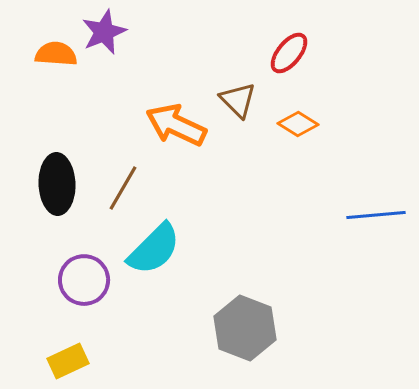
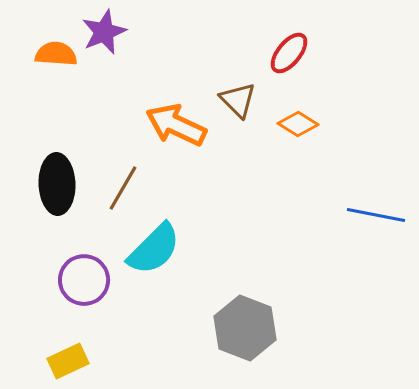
blue line: rotated 16 degrees clockwise
